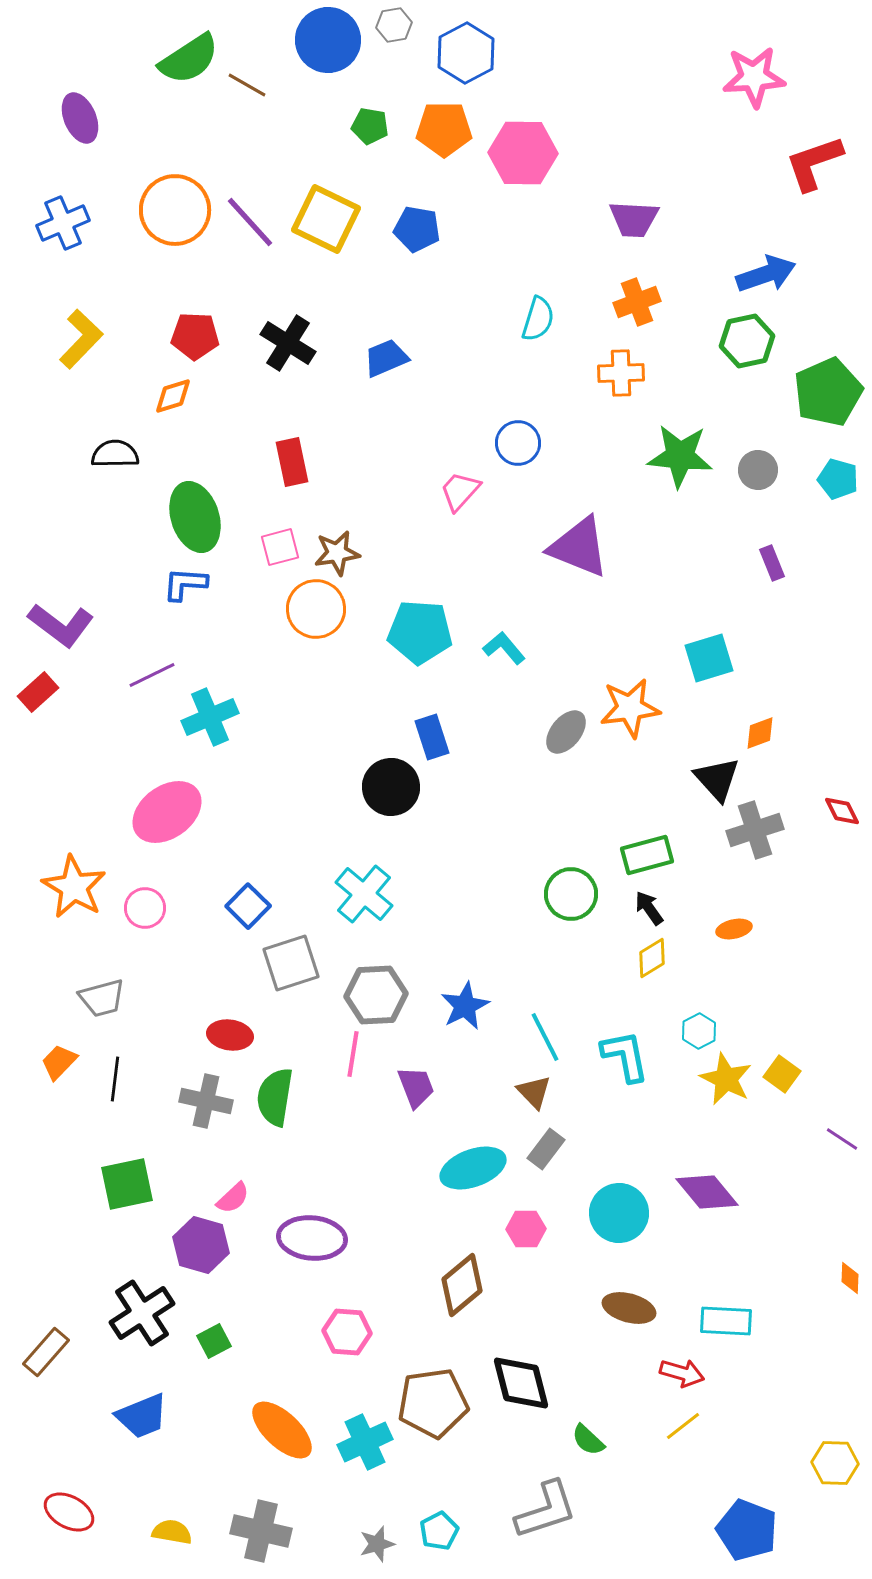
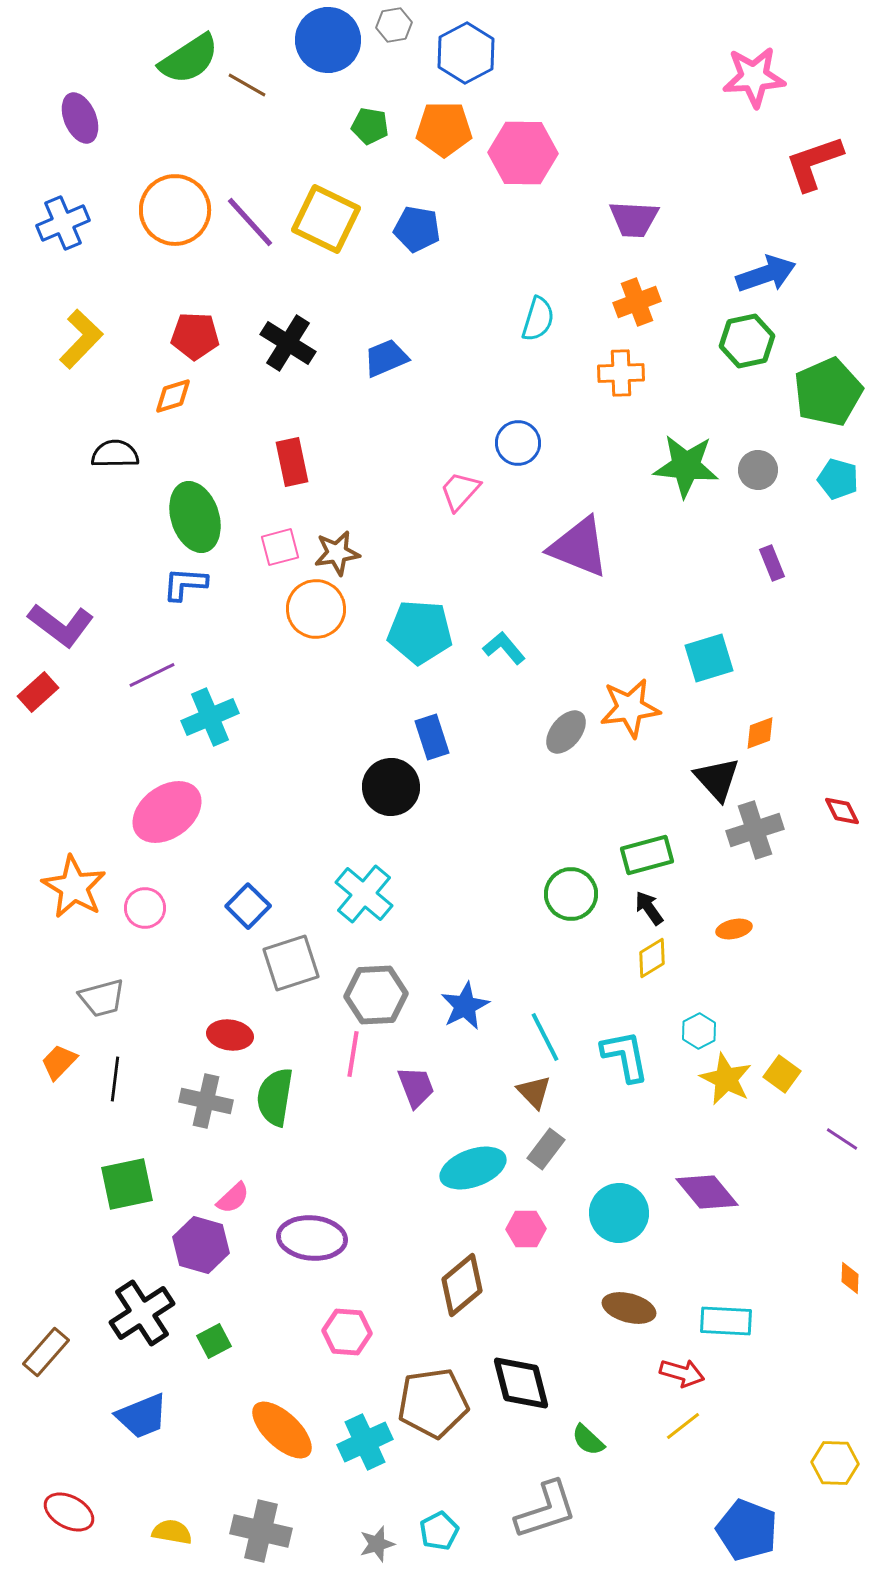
green star at (680, 456): moved 6 px right, 10 px down
